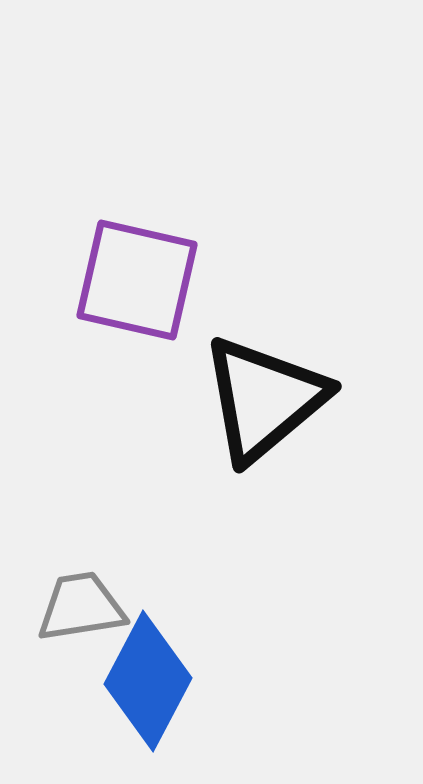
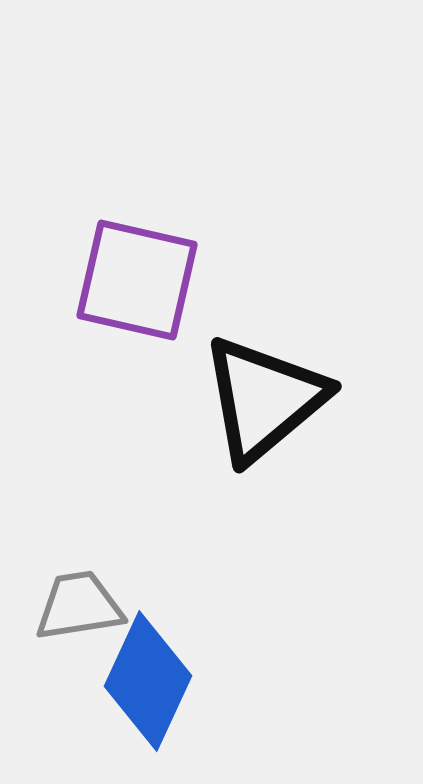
gray trapezoid: moved 2 px left, 1 px up
blue diamond: rotated 3 degrees counterclockwise
